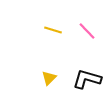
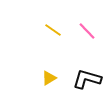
yellow line: rotated 18 degrees clockwise
yellow triangle: rotated 14 degrees clockwise
